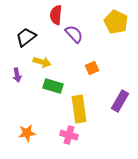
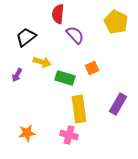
red semicircle: moved 2 px right, 1 px up
purple semicircle: moved 1 px right, 1 px down
purple arrow: rotated 40 degrees clockwise
green rectangle: moved 12 px right, 8 px up
purple rectangle: moved 2 px left, 3 px down
